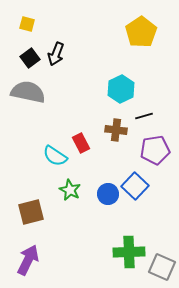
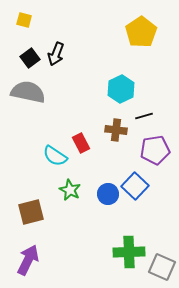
yellow square: moved 3 px left, 4 px up
